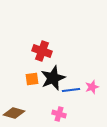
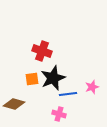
blue line: moved 3 px left, 4 px down
brown diamond: moved 9 px up
